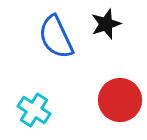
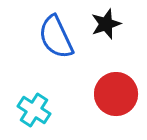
red circle: moved 4 px left, 6 px up
